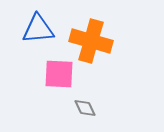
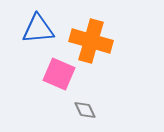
pink square: rotated 20 degrees clockwise
gray diamond: moved 2 px down
